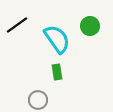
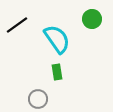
green circle: moved 2 px right, 7 px up
gray circle: moved 1 px up
